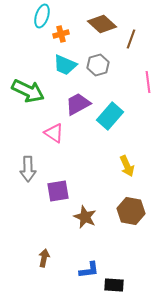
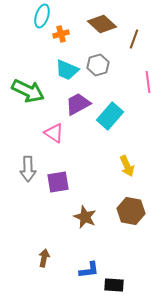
brown line: moved 3 px right
cyan trapezoid: moved 2 px right, 5 px down
purple square: moved 9 px up
